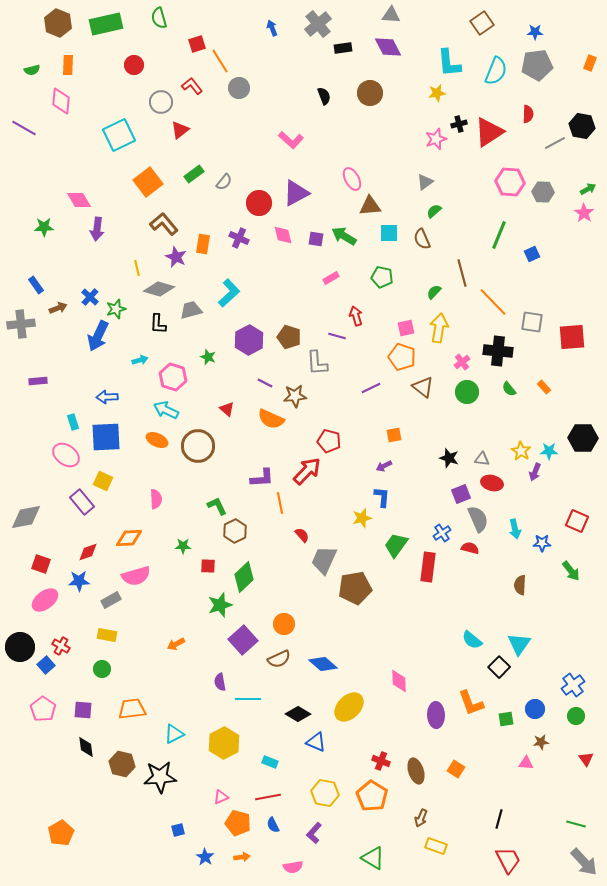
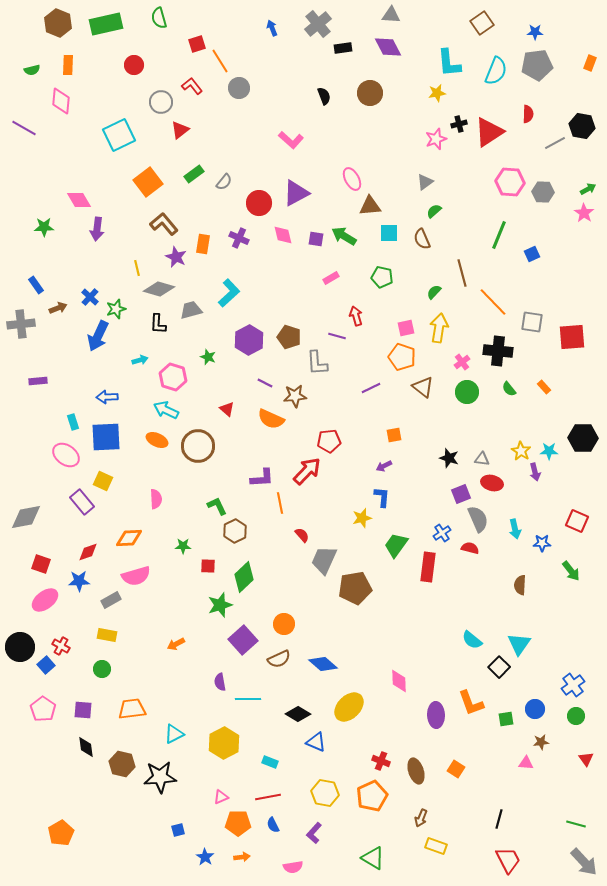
red pentagon at (329, 441): rotated 20 degrees counterclockwise
purple arrow at (535, 472): rotated 36 degrees counterclockwise
orange pentagon at (372, 796): rotated 16 degrees clockwise
orange pentagon at (238, 823): rotated 15 degrees counterclockwise
